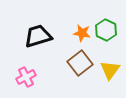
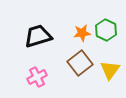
orange star: rotated 18 degrees counterclockwise
pink cross: moved 11 px right
